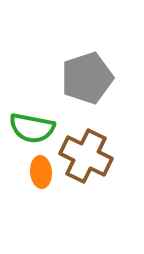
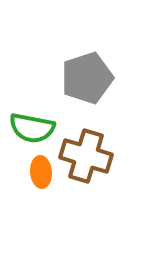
brown cross: rotated 9 degrees counterclockwise
